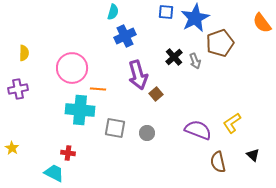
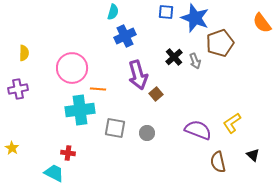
blue star: rotated 24 degrees counterclockwise
cyan cross: rotated 12 degrees counterclockwise
